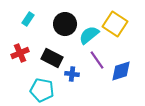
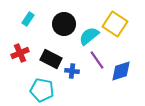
black circle: moved 1 px left
cyan semicircle: moved 1 px down
black rectangle: moved 1 px left, 1 px down
blue cross: moved 3 px up
